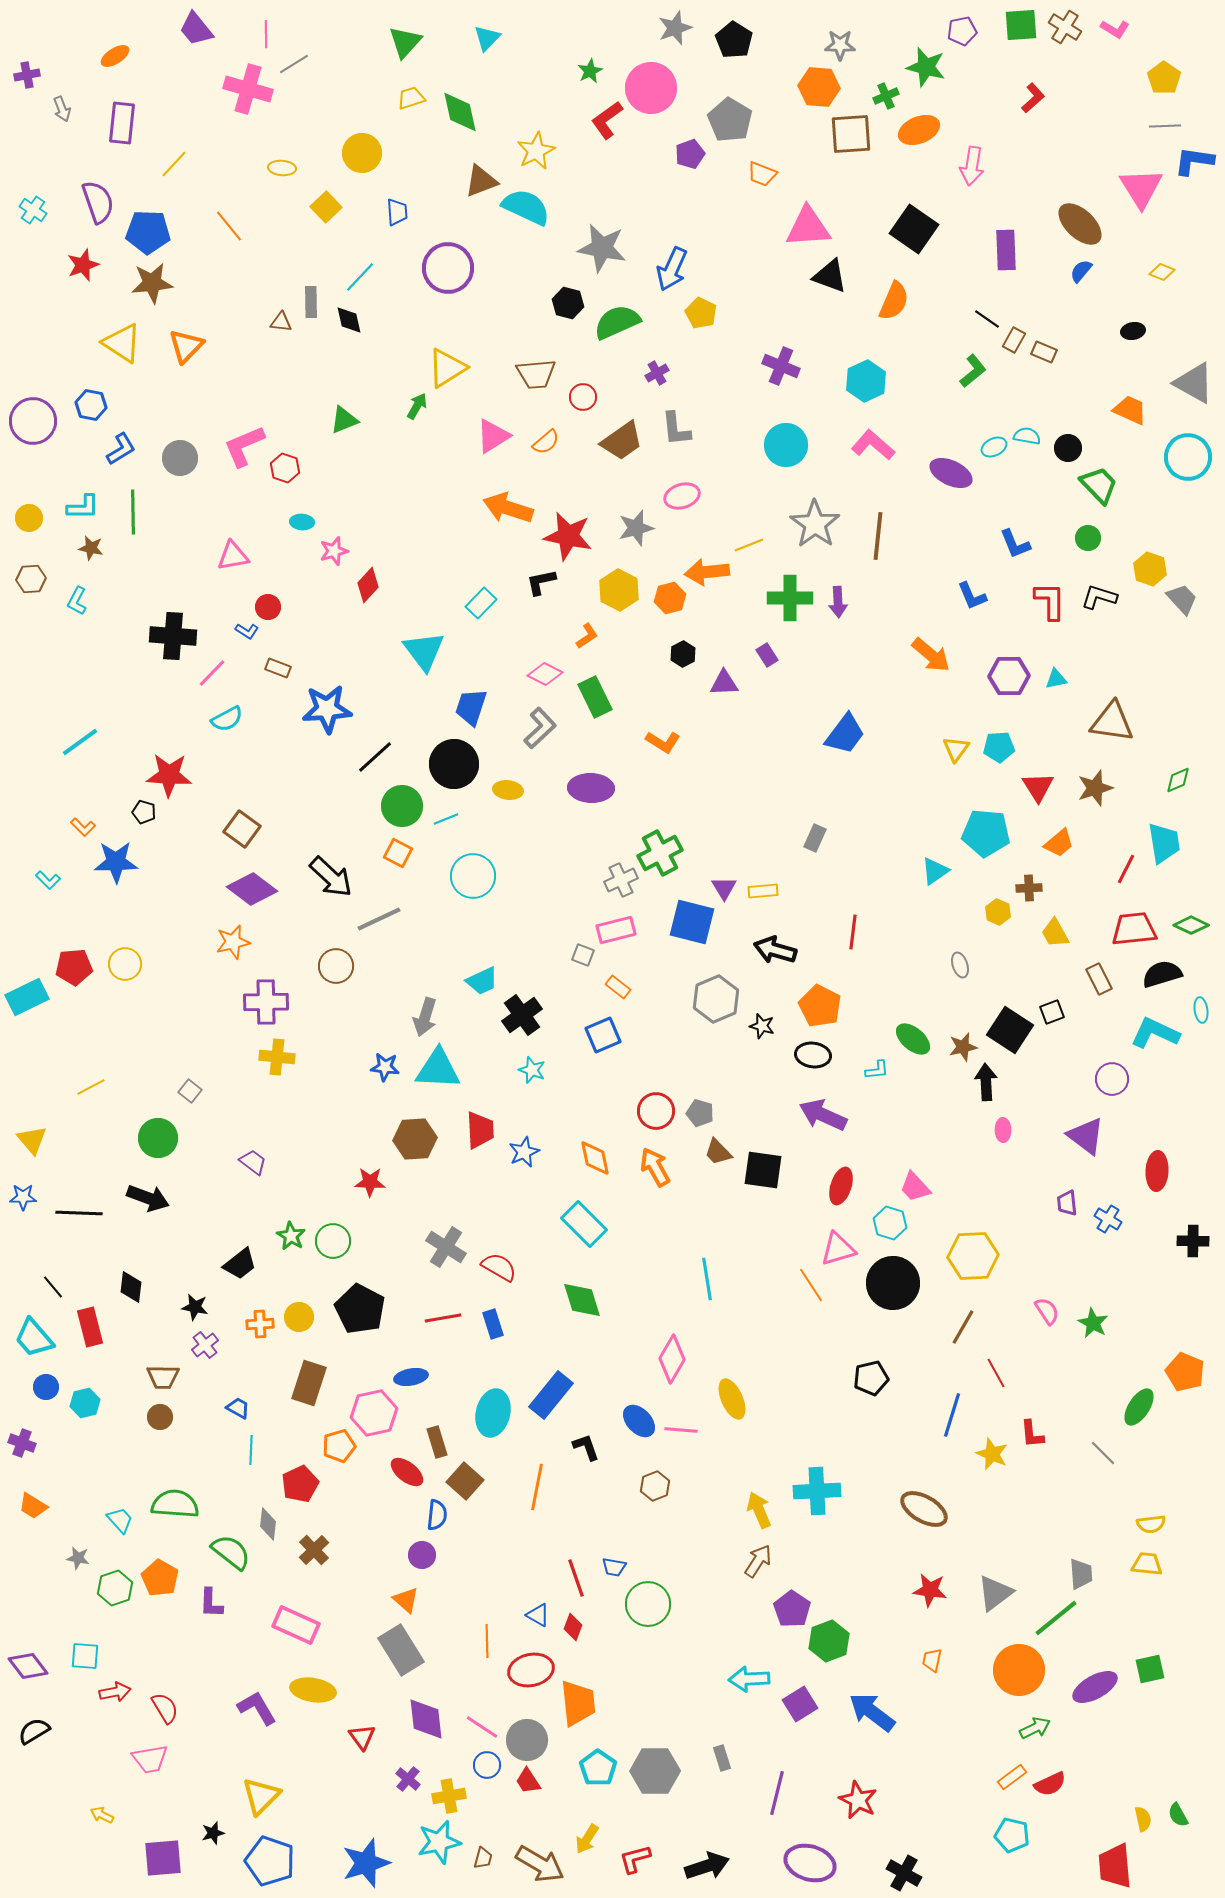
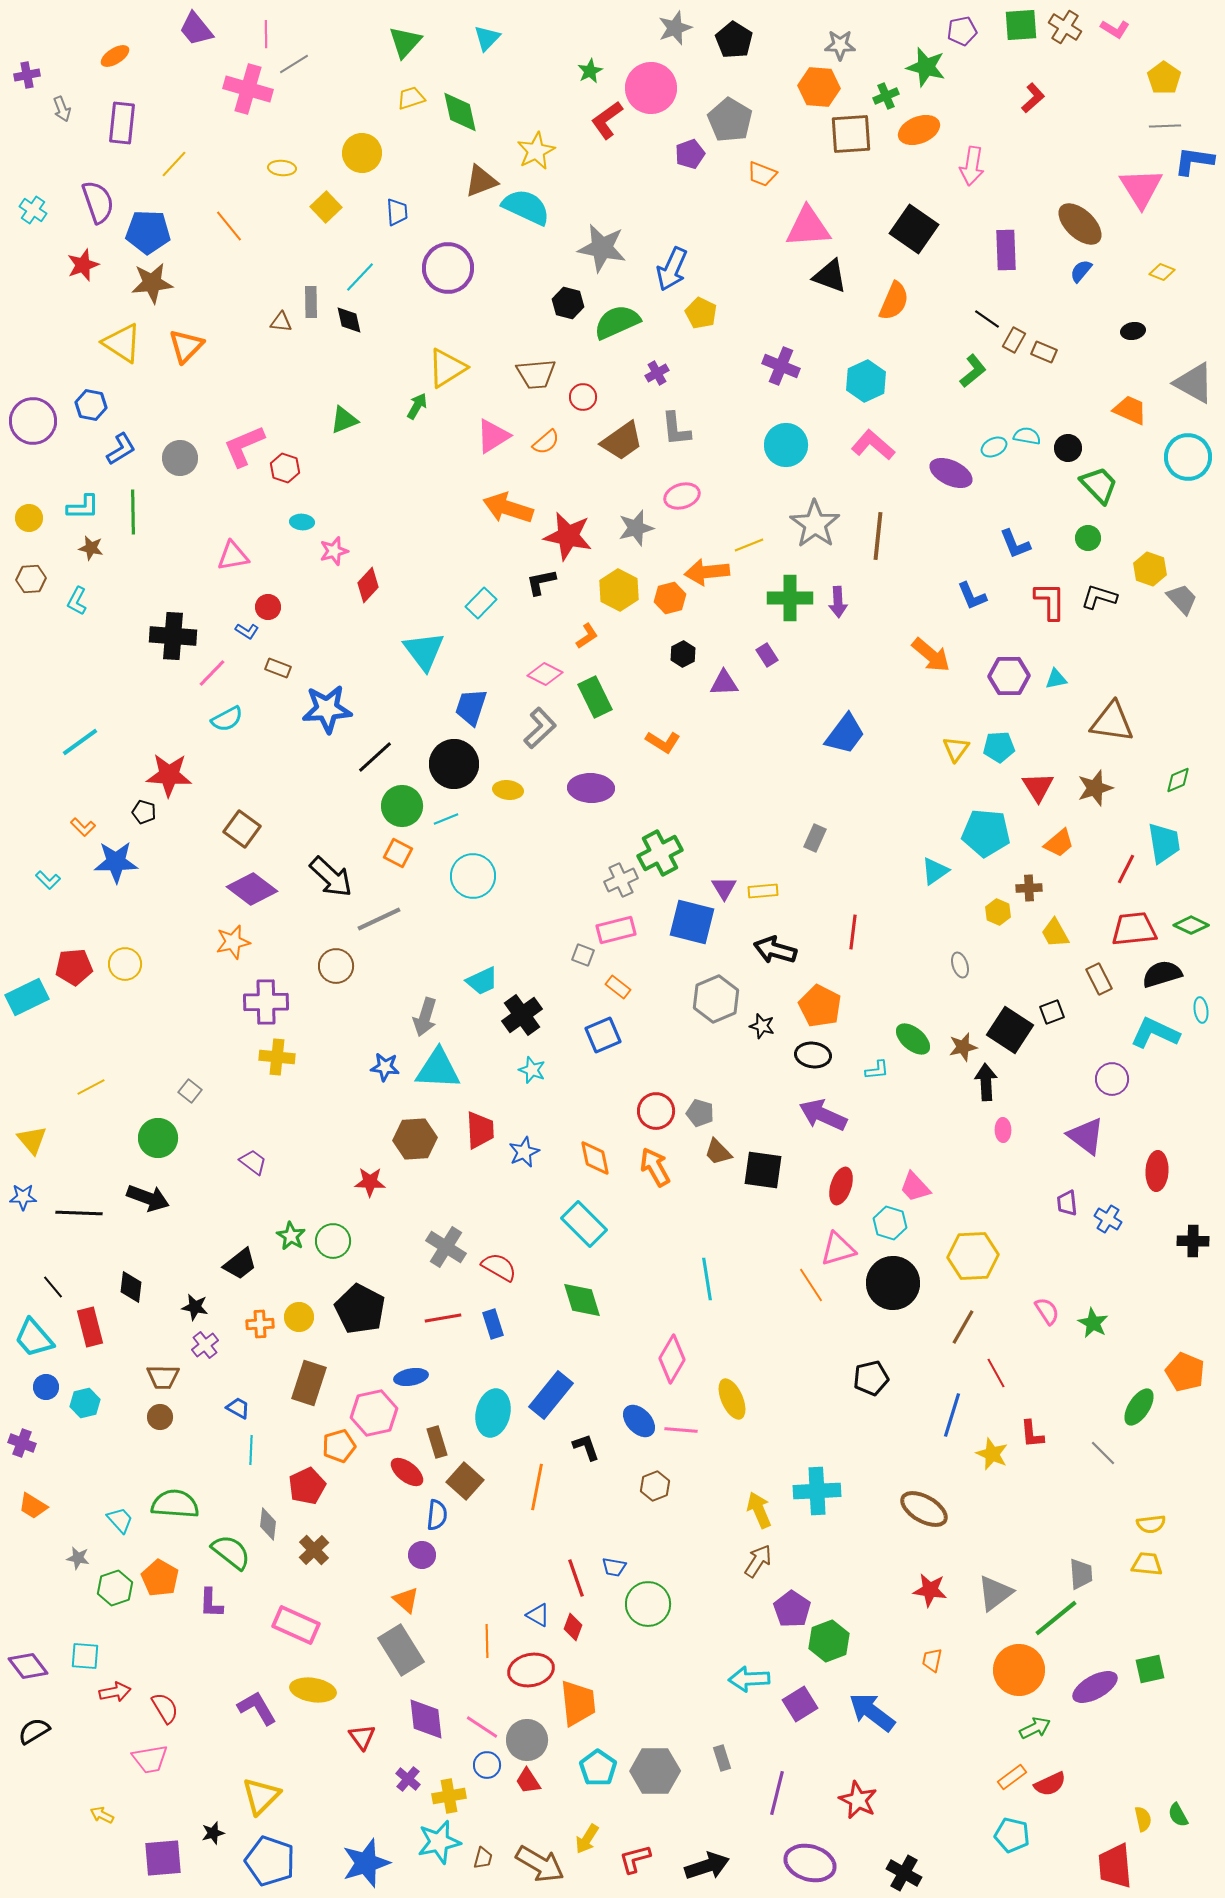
red pentagon at (300, 1484): moved 7 px right, 2 px down
